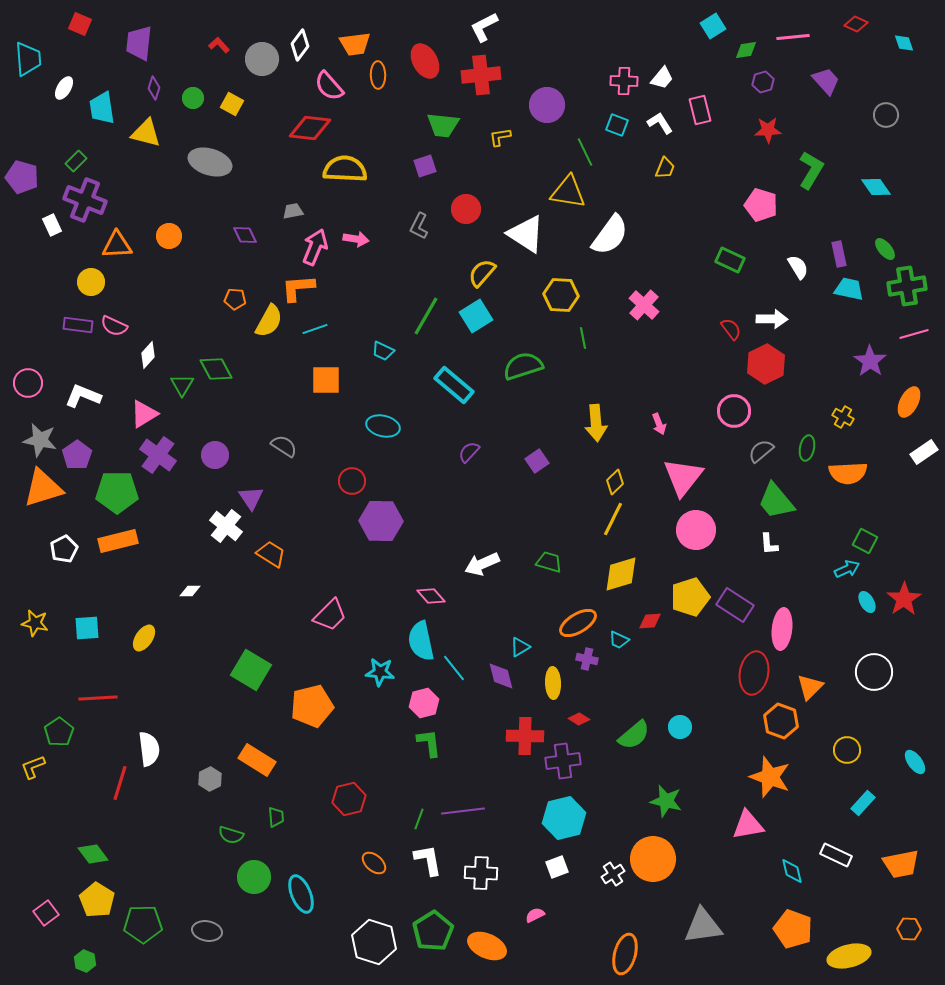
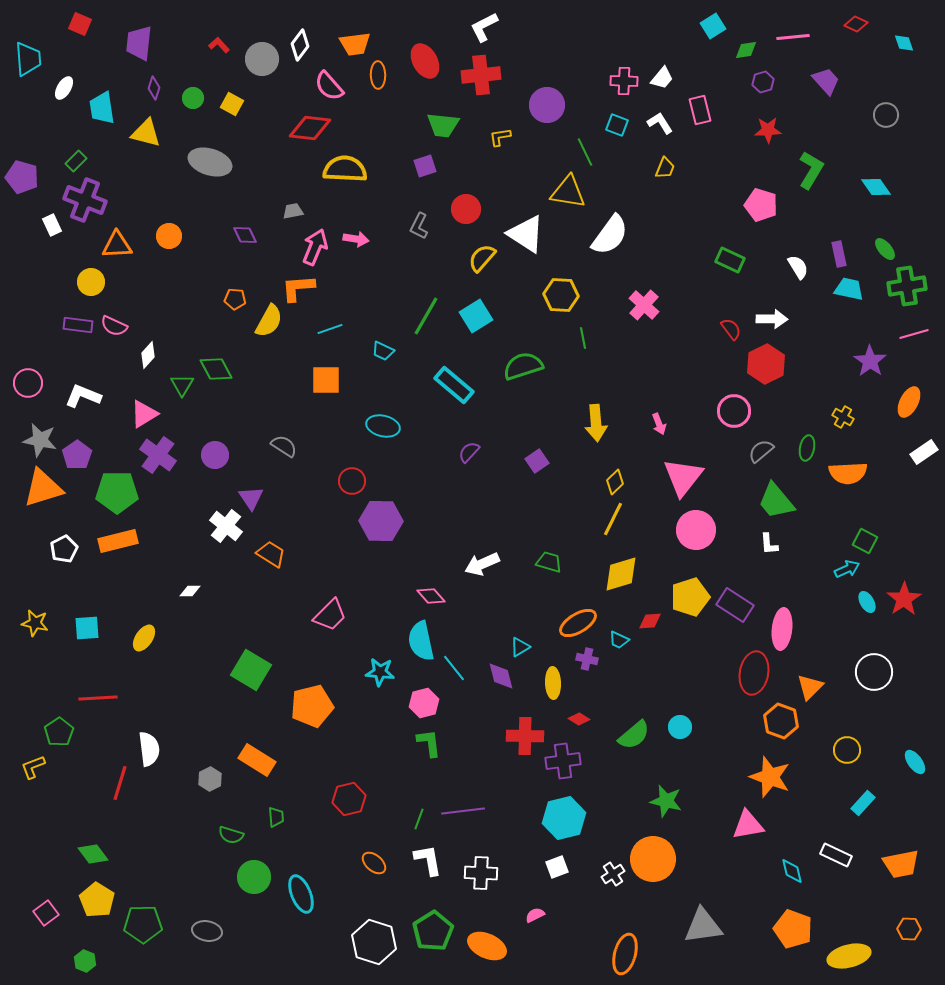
yellow semicircle at (482, 273): moved 15 px up
cyan line at (315, 329): moved 15 px right
